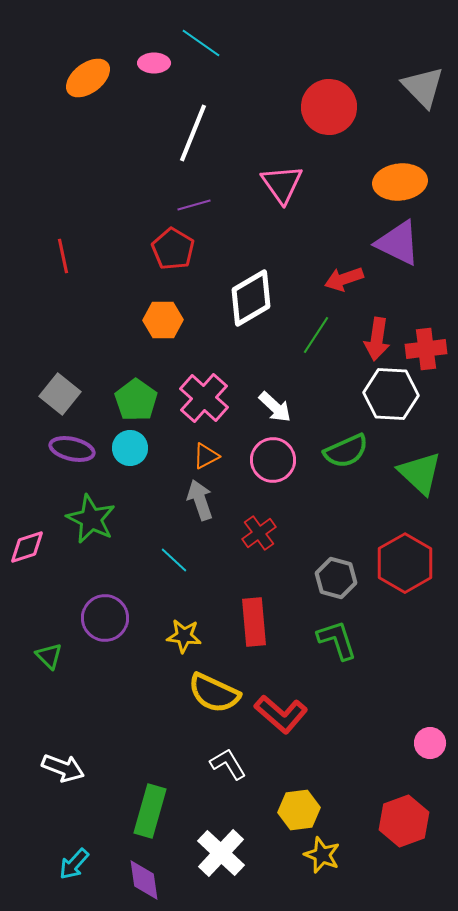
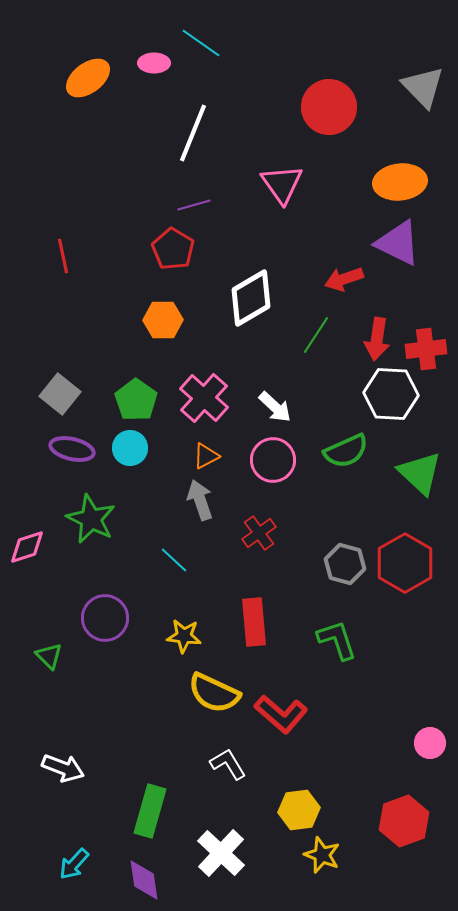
gray hexagon at (336, 578): moved 9 px right, 14 px up
